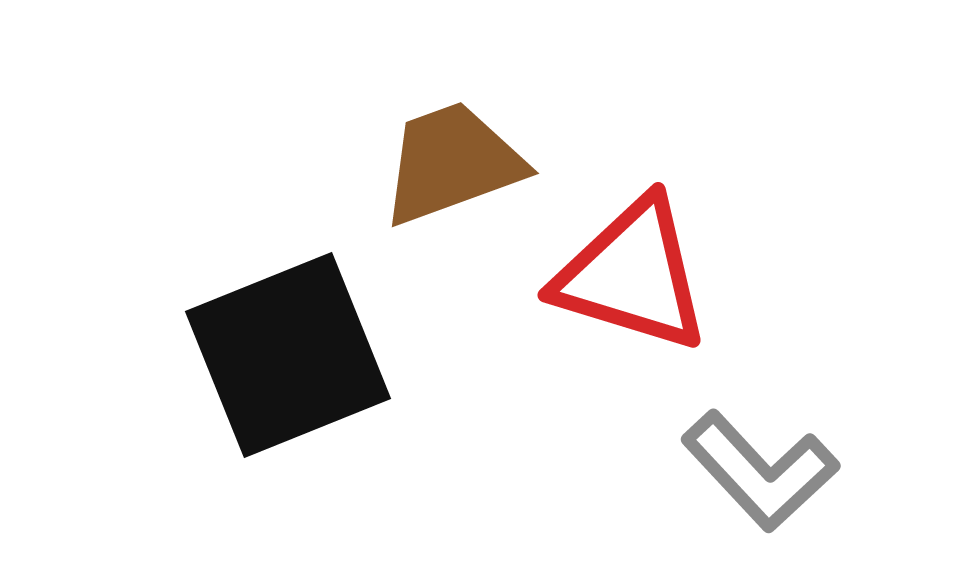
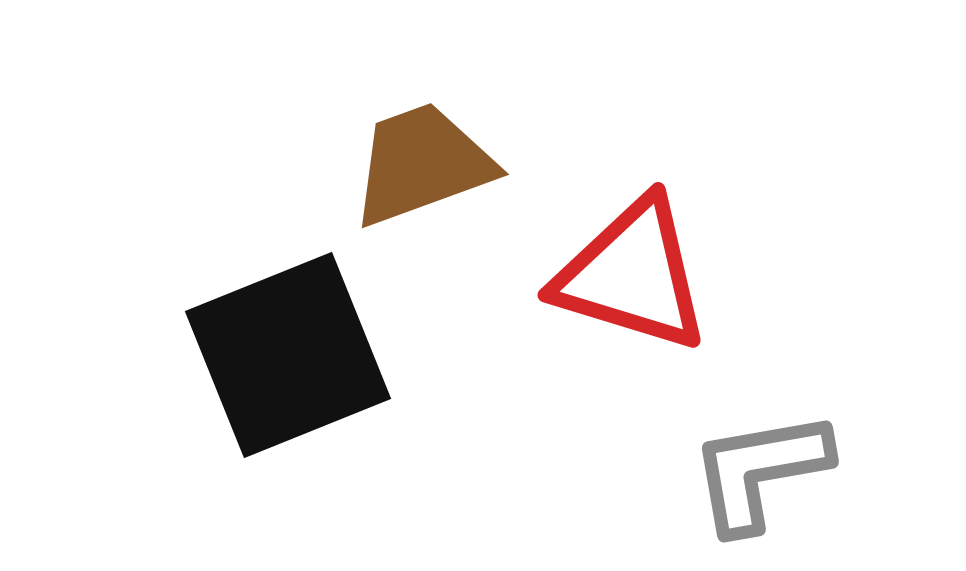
brown trapezoid: moved 30 px left, 1 px down
gray L-shape: rotated 123 degrees clockwise
